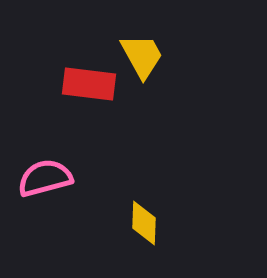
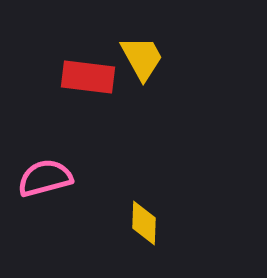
yellow trapezoid: moved 2 px down
red rectangle: moved 1 px left, 7 px up
